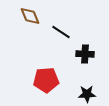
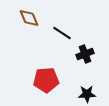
brown diamond: moved 1 px left, 2 px down
black line: moved 1 px right, 1 px down
black cross: rotated 24 degrees counterclockwise
